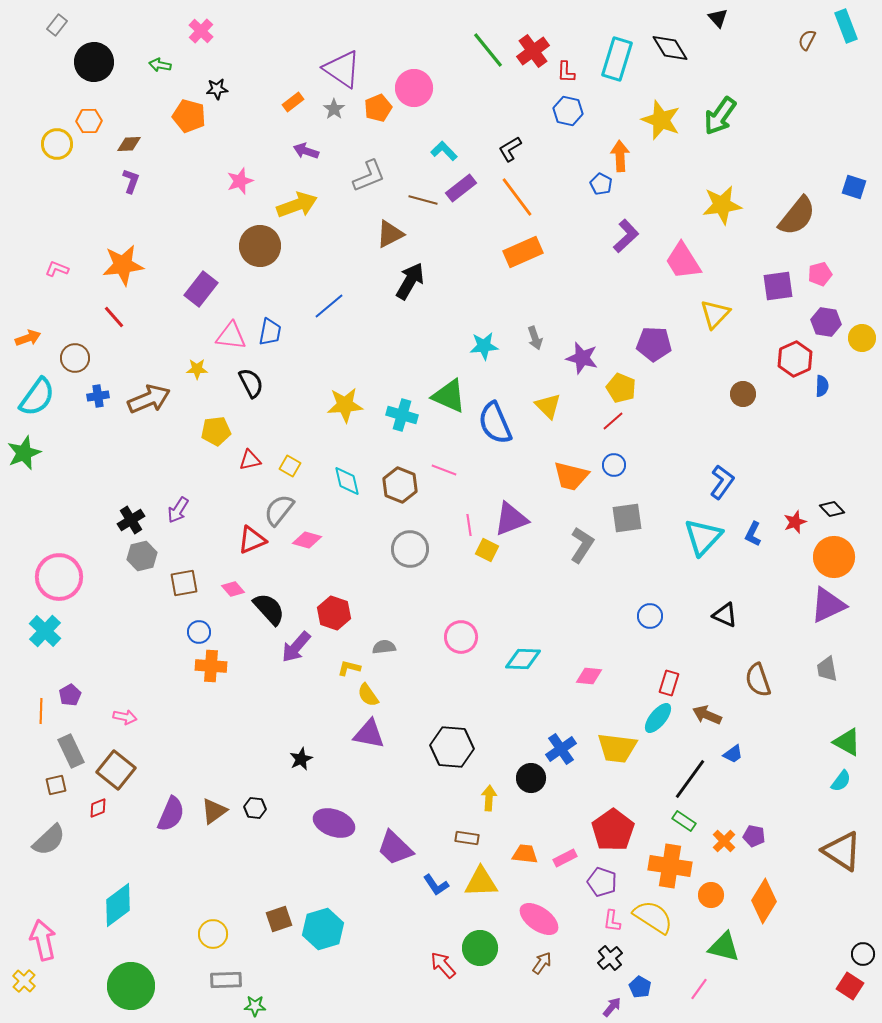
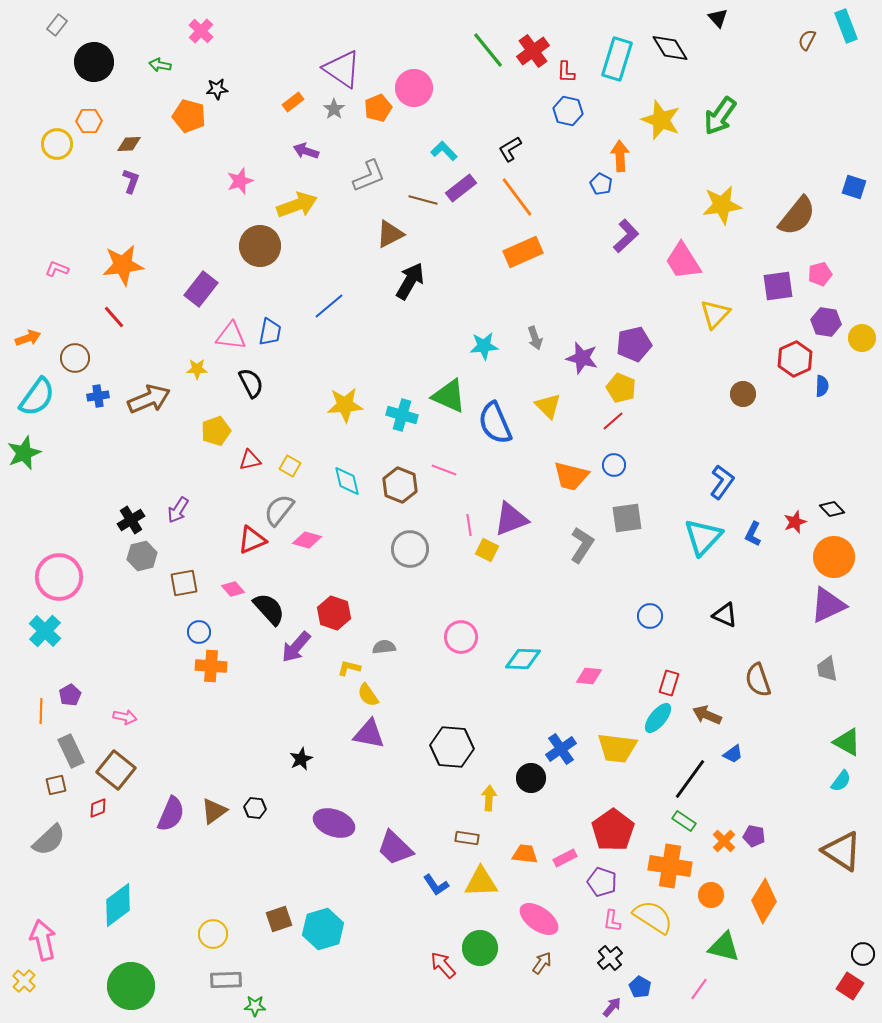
purple pentagon at (654, 344): moved 20 px left; rotated 16 degrees counterclockwise
yellow pentagon at (216, 431): rotated 12 degrees counterclockwise
